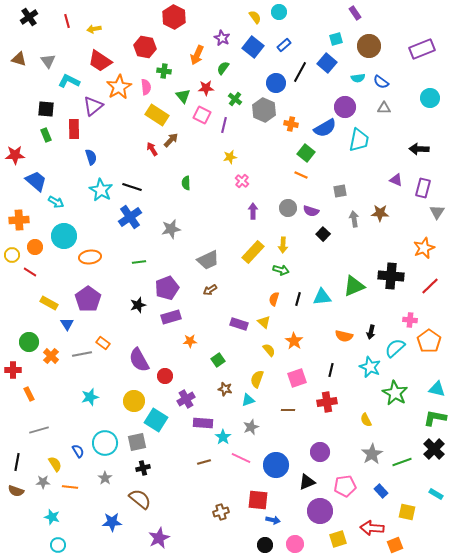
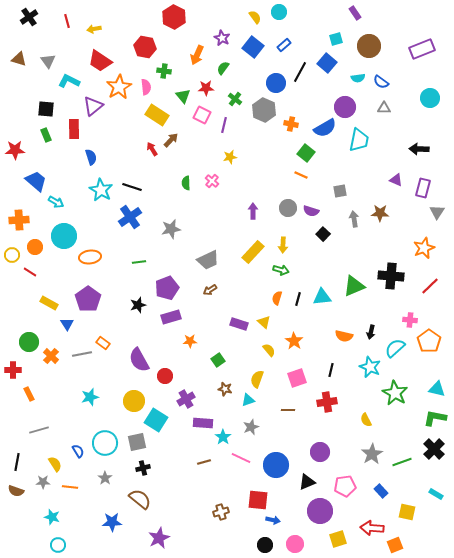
red star at (15, 155): moved 5 px up
pink cross at (242, 181): moved 30 px left
orange semicircle at (274, 299): moved 3 px right, 1 px up
